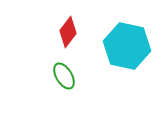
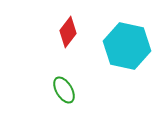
green ellipse: moved 14 px down
